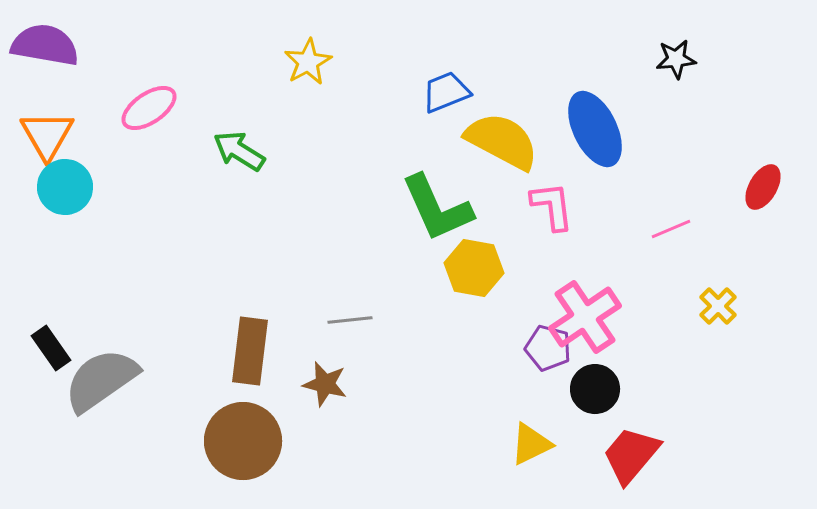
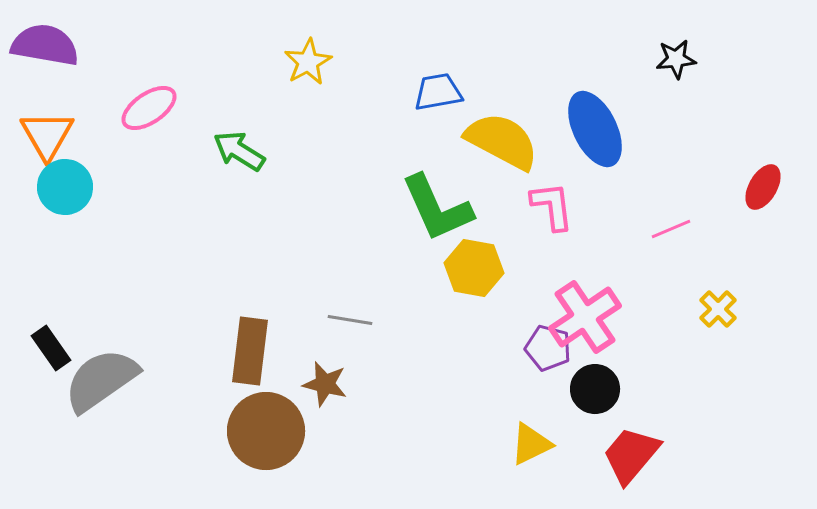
blue trapezoid: moved 8 px left; rotated 12 degrees clockwise
yellow cross: moved 3 px down
gray line: rotated 15 degrees clockwise
brown circle: moved 23 px right, 10 px up
